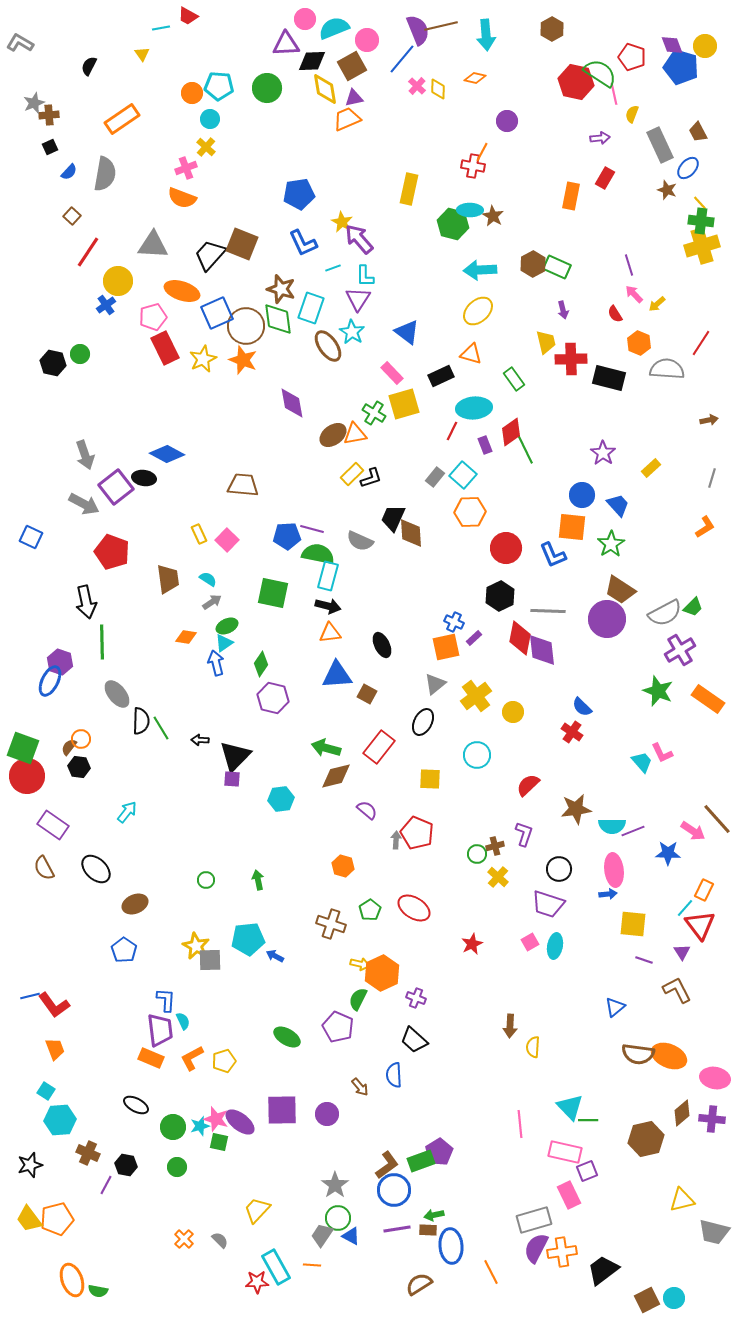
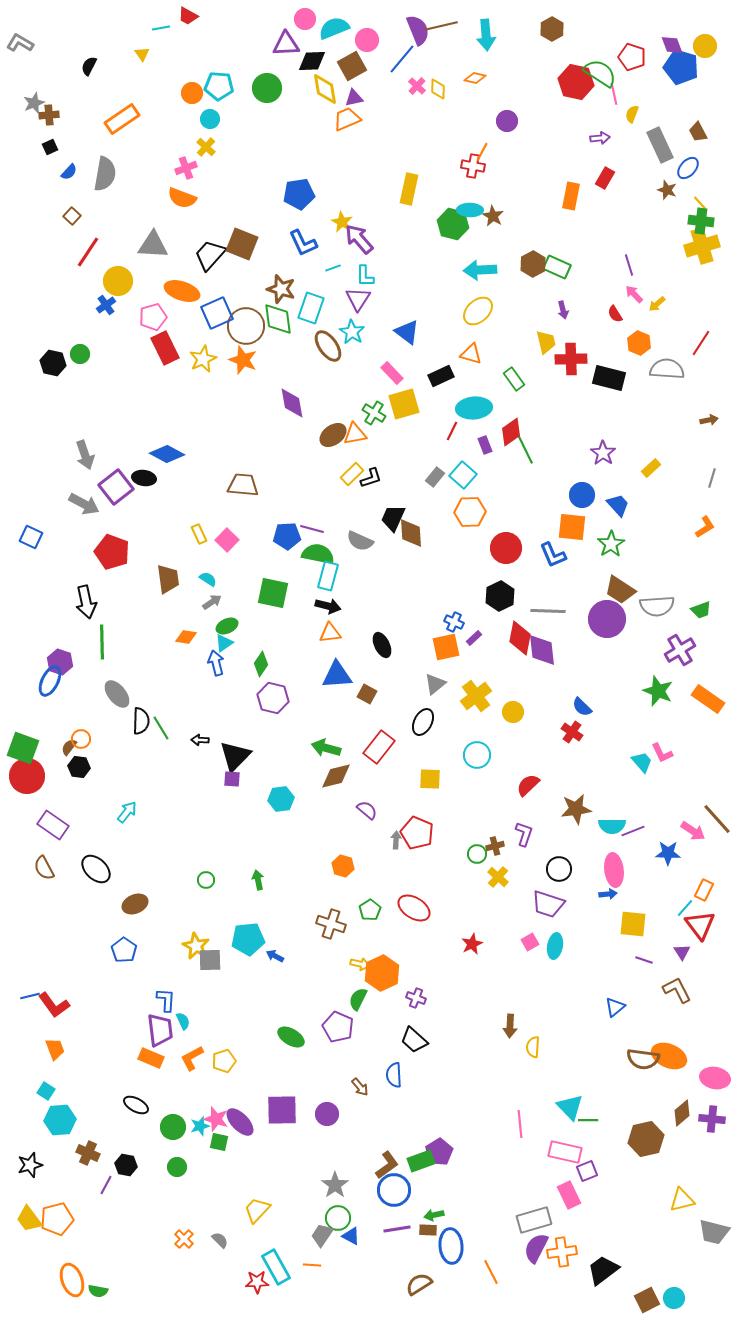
green trapezoid at (693, 607): moved 8 px right, 3 px down; rotated 25 degrees clockwise
gray semicircle at (665, 613): moved 8 px left, 7 px up; rotated 24 degrees clockwise
green ellipse at (287, 1037): moved 4 px right
brown semicircle at (638, 1054): moved 5 px right, 5 px down
purple ellipse at (240, 1122): rotated 8 degrees clockwise
